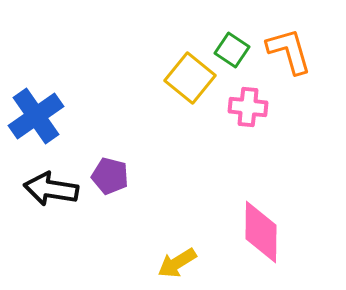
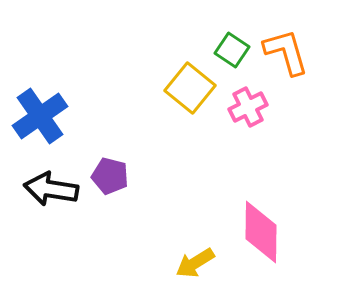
orange L-shape: moved 3 px left, 1 px down
yellow square: moved 10 px down
pink cross: rotated 33 degrees counterclockwise
blue cross: moved 4 px right
yellow arrow: moved 18 px right
